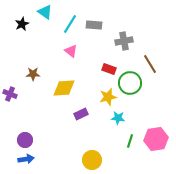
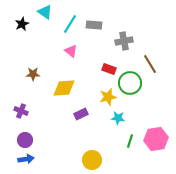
purple cross: moved 11 px right, 17 px down
